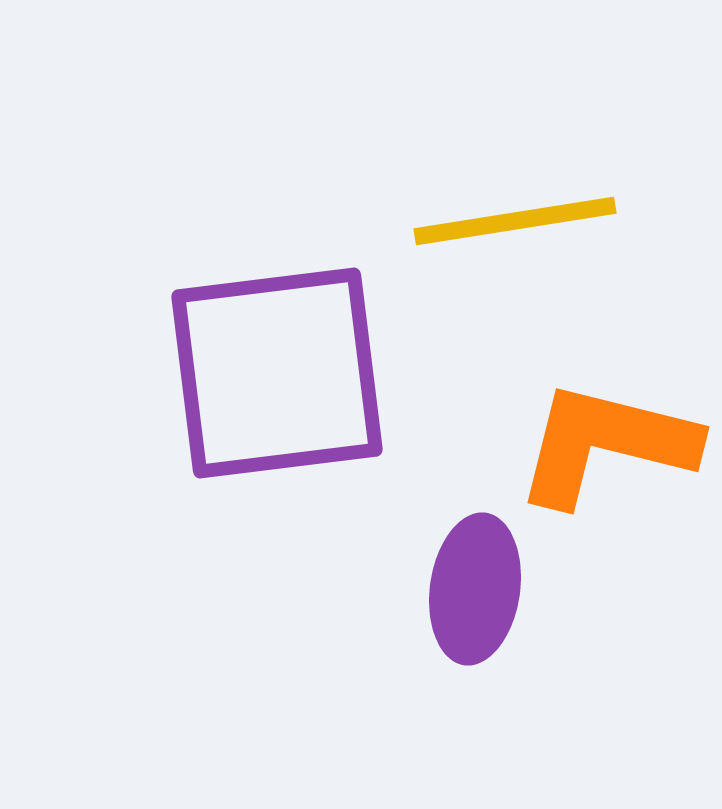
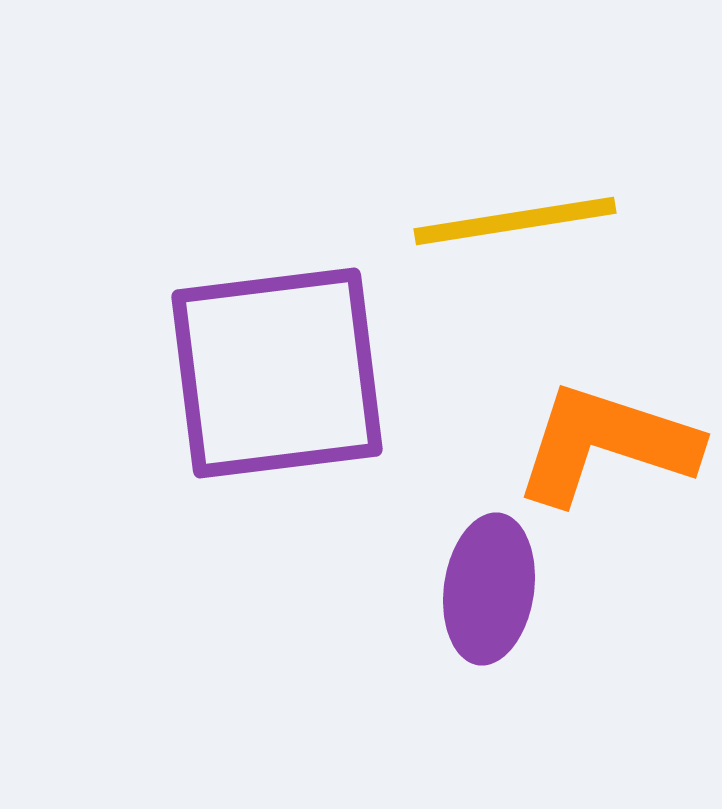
orange L-shape: rotated 4 degrees clockwise
purple ellipse: moved 14 px right
